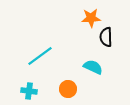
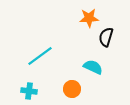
orange star: moved 2 px left
black semicircle: rotated 18 degrees clockwise
orange circle: moved 4 px right
